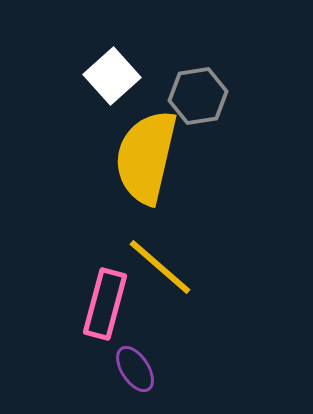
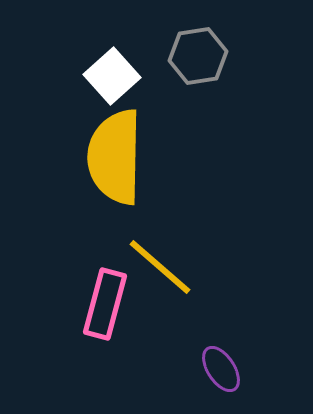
gray hexagon: moved 40 px up
yellow semicircle: moved 31 px left; rotated 12 degrees counterclockwise
purple ellipse: moved 86 px right
